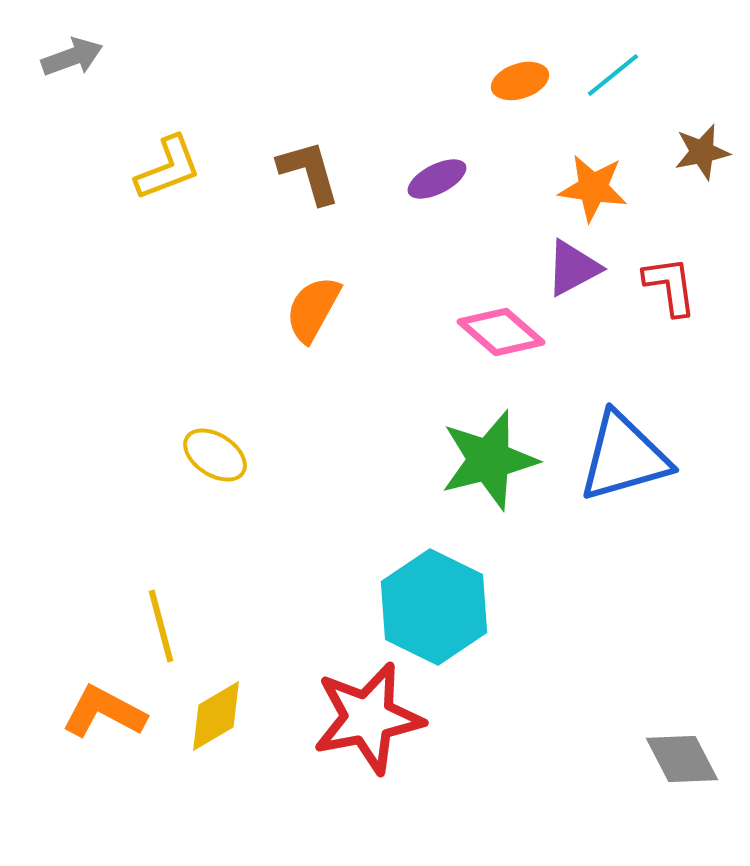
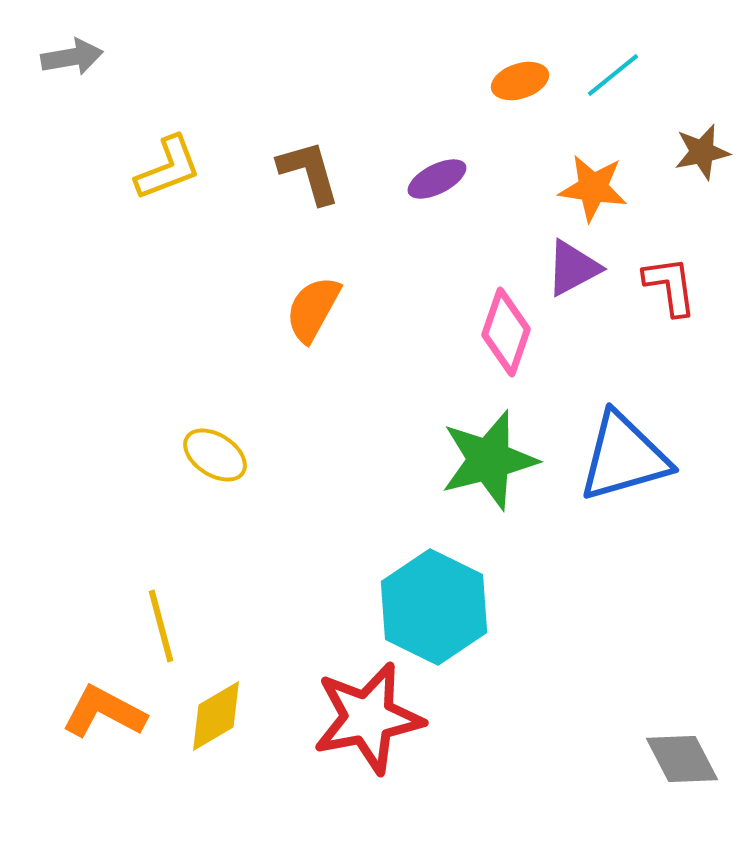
gray arrow: rotated 10 degrees clockwise
pink diamond: moved 5 px right; rotated 68 degrees clockwise
